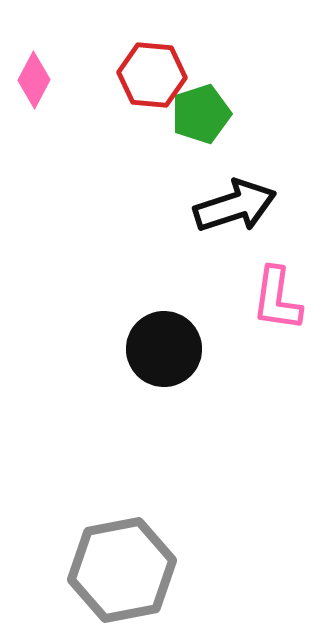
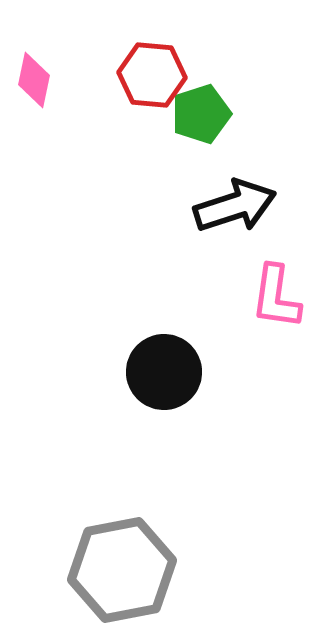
pink diamond: rotated 16 degrees counterclockwise
pink L-shape: moved 1 px left, 2 px up
black circle: moved 23 px down
